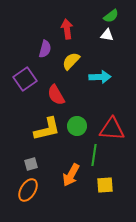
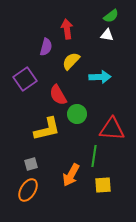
purple semicircle: moved 1 px right, 2 px up
red semicircle: moved 2 px right
green circle: moved 12 px up
green line: moved 1 px down
yellow square: moved 2 px left
